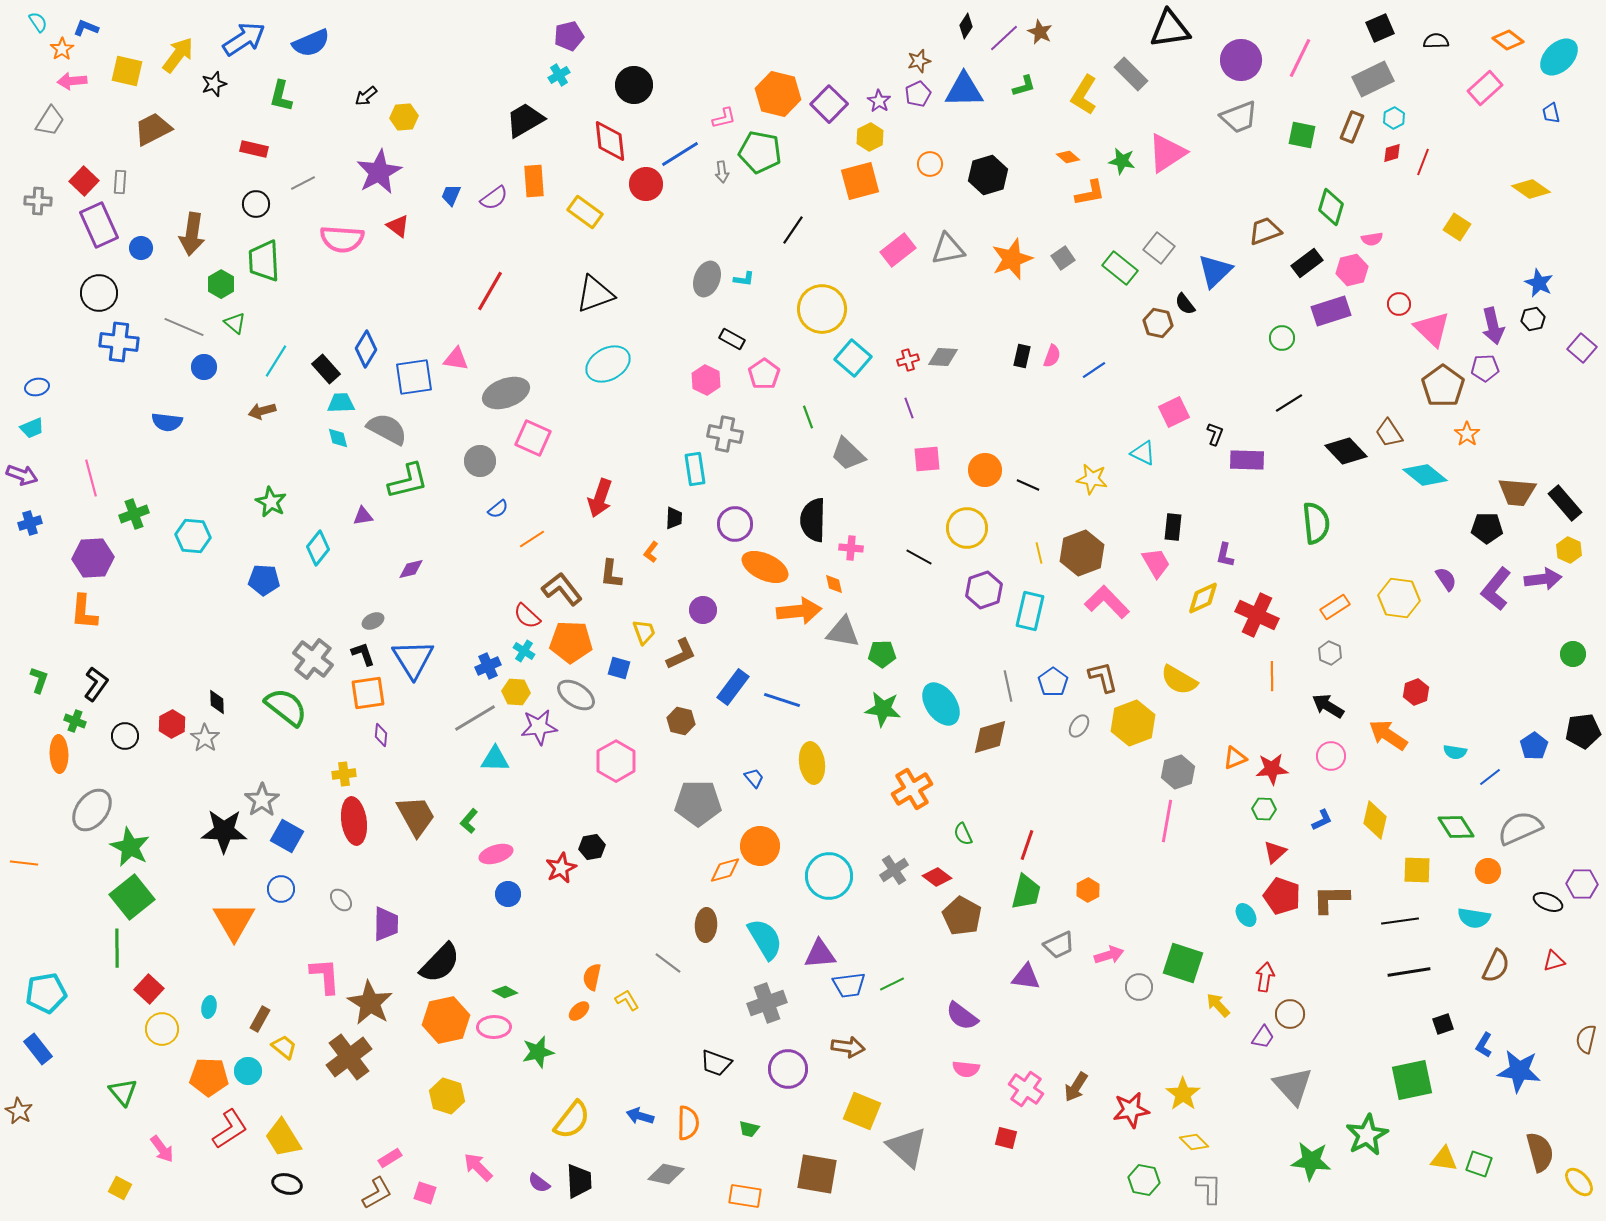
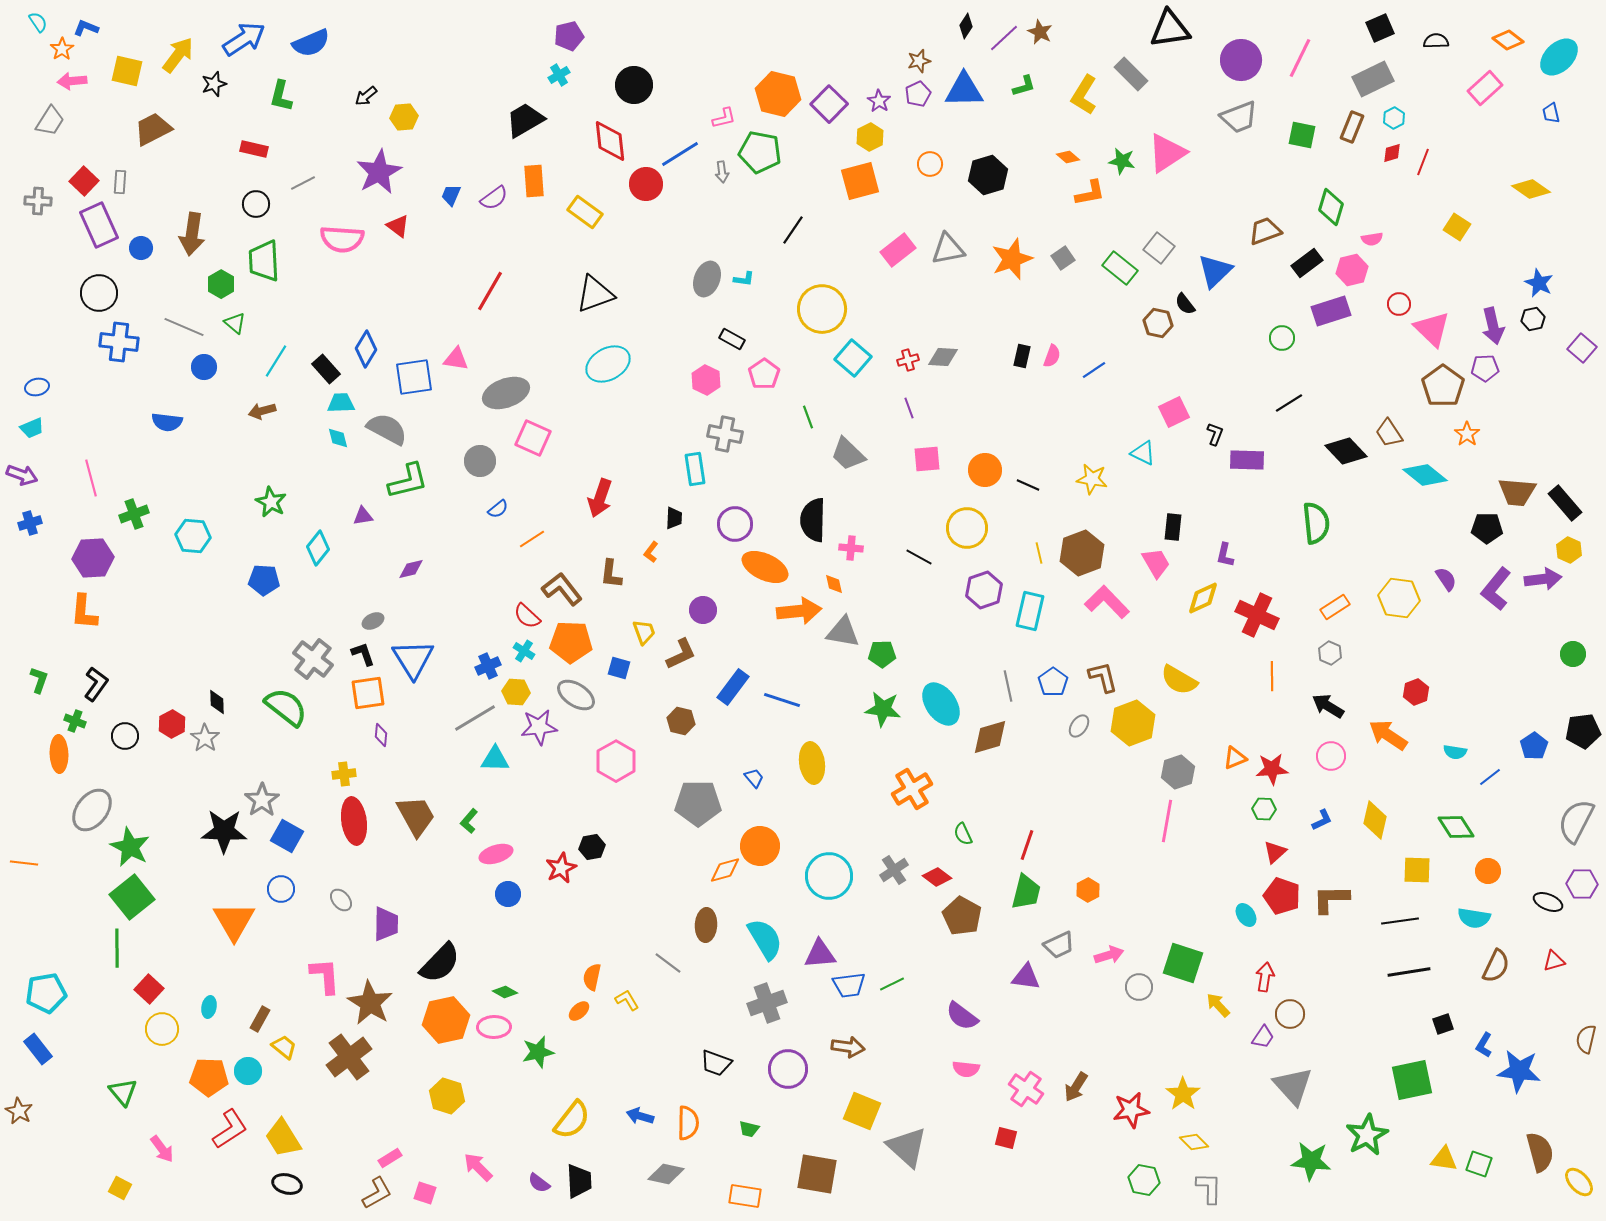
gray semicircle at (1520, 828): moved 56 px right, 7 px up; rotated 39 degrees counterclockwise
